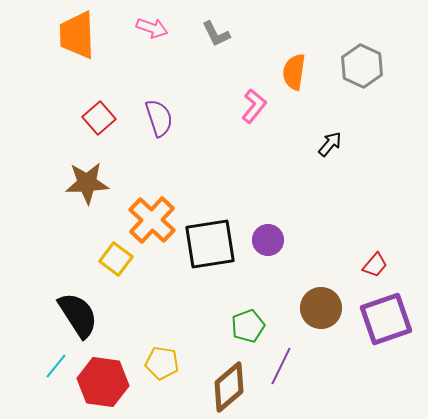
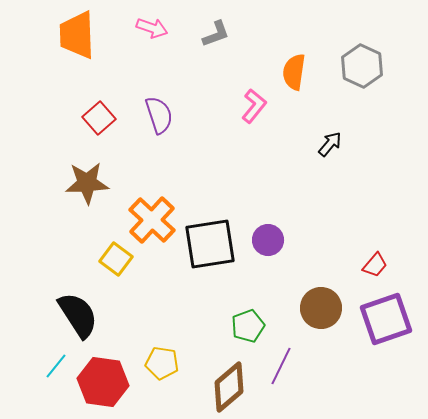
gray L-shape: rotated 84 degrees counterclockwise
purple semicircle: moved 3 px up
